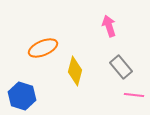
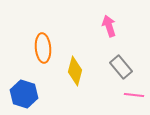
orange ellipse: rotated 72 degrees counterclockwise
blue hexagon: moved 2 px right, 2 px up
